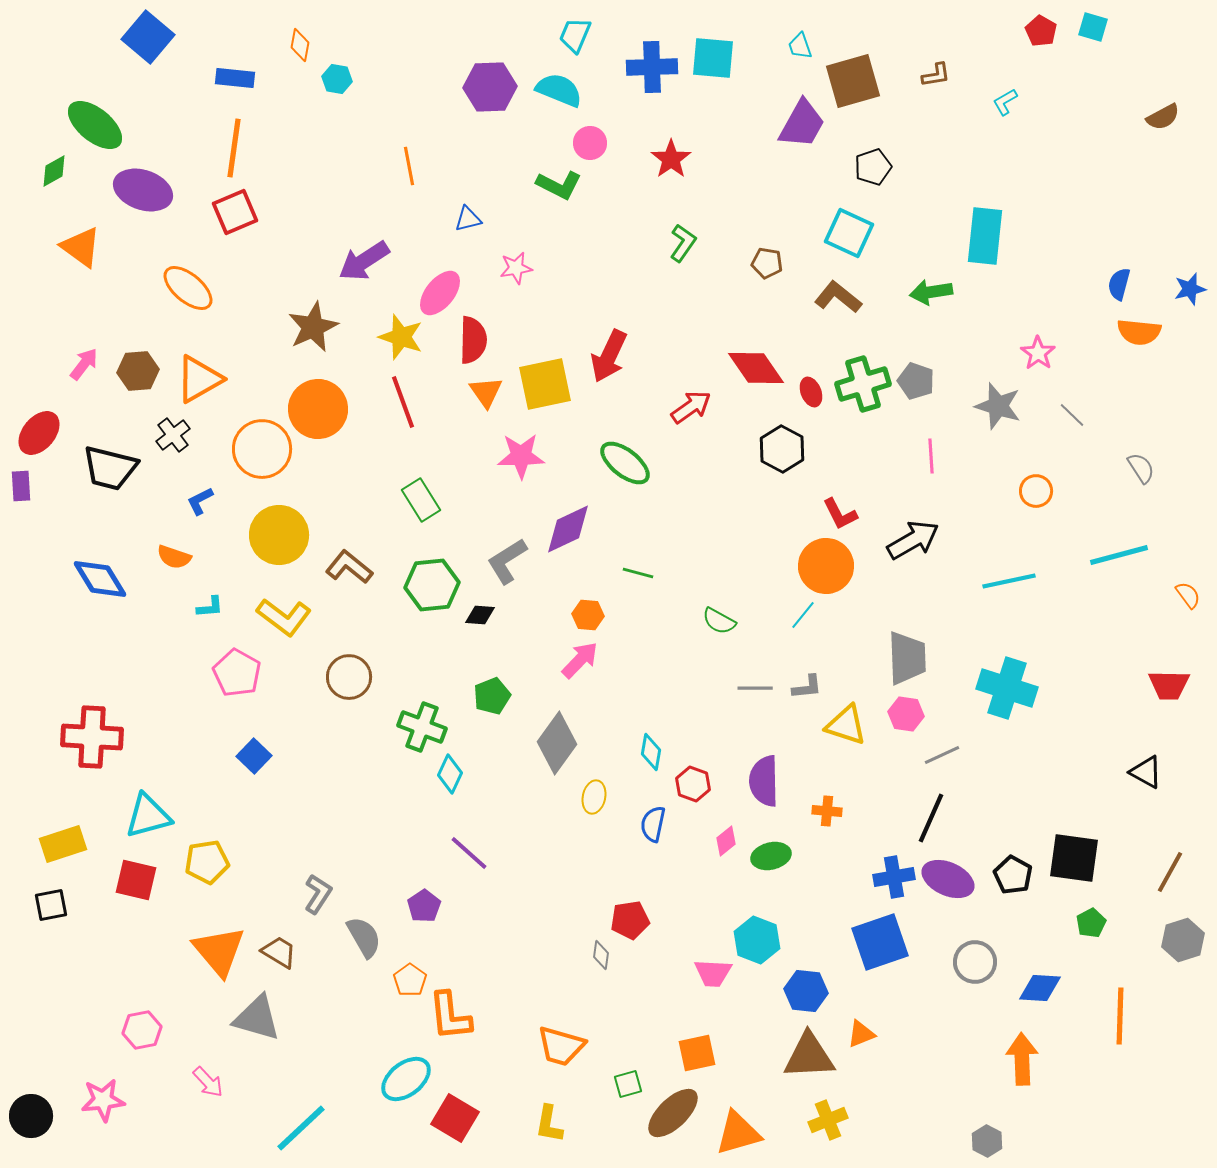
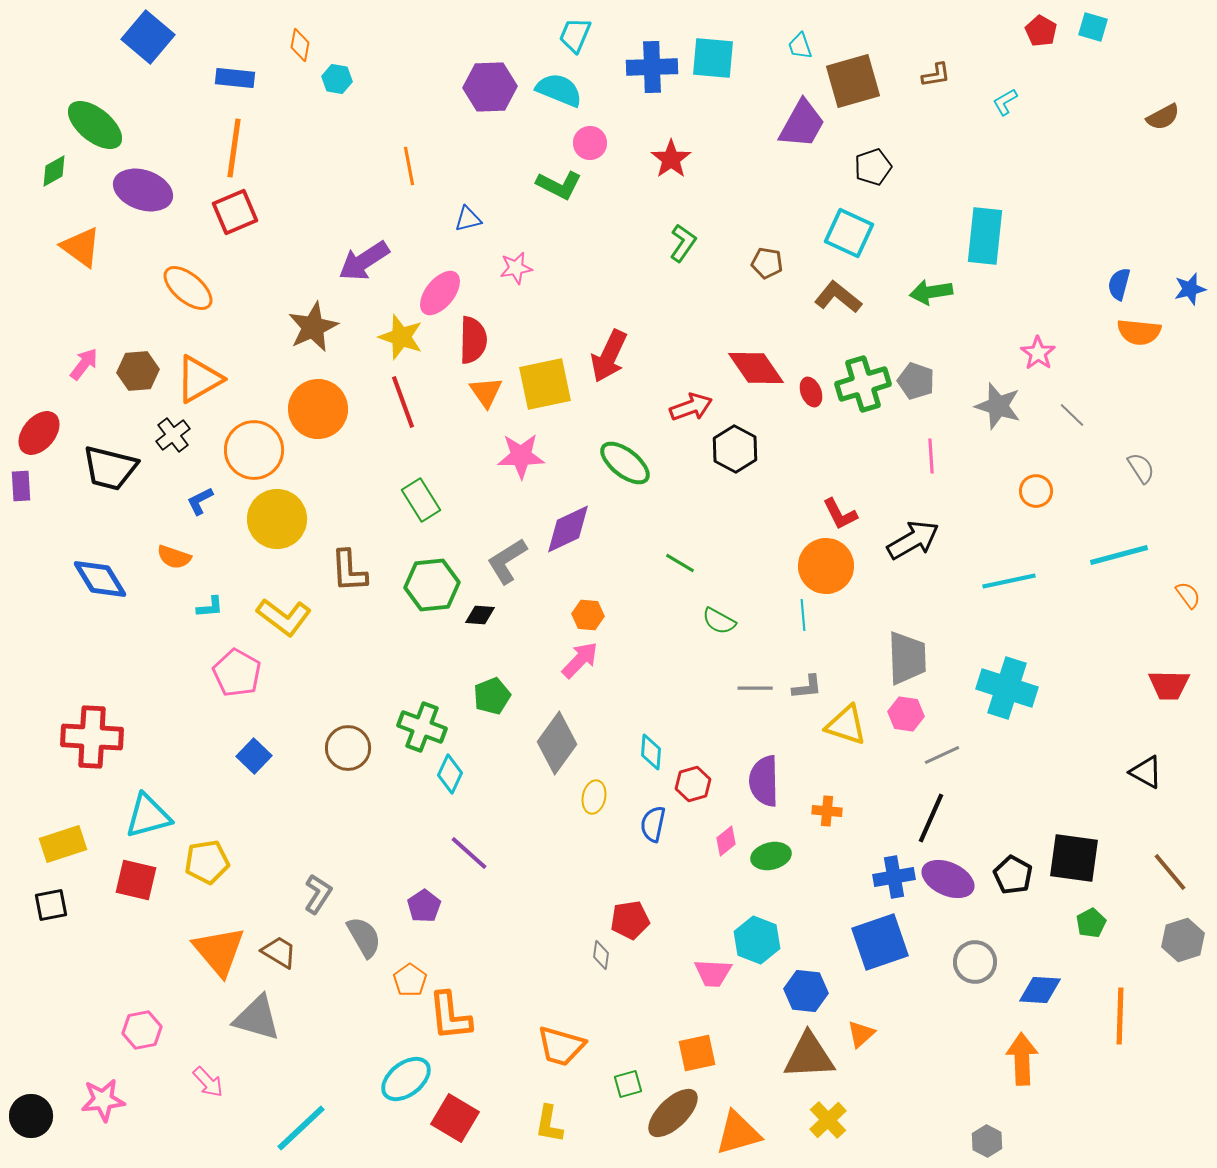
red arrow at (691, 407): rotated 15 degrees clockwise
orange circle at (262, 449): moved 8 px left, 1 px down
black hexagon at (782, 449): moved 47 px left
yellow circle at (279, 535): moved 2 px left, 16 px up
brown L-shape at (349, 567): moved 4 px down; rotated 132 degrees counterclockwise
green line at (638, 573): moved 42 px right, 10 px up; rotated 16 degrees clockwise
cyan line at (803, 615): rotated 44 degrees counterclockwise
brown circle at (349, 677): moved 1 px left, 71 px down
cyan diamond at (651, 752): rotated 6 degrees counterclockwise
red hexagon at (693, 784): rotated 24 degrees clockwise
brown line at (1170, 872): rotated 69 degrees counterclockwise
blue diamond at (1040, 988): moved 2 px down
orange triangle at (861, 1034): rotated 20 degrees counterclockwise
yellow cross at (828, 1120): rotated 21 degrees counterclockwise
